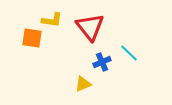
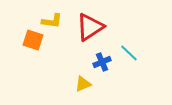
yellow L-shape: moved 1 px down
red triangle: rotated 36 degrees clockwise
orange square: moved 1 px right, 2 px down; rotated 10 degrees clockwise
